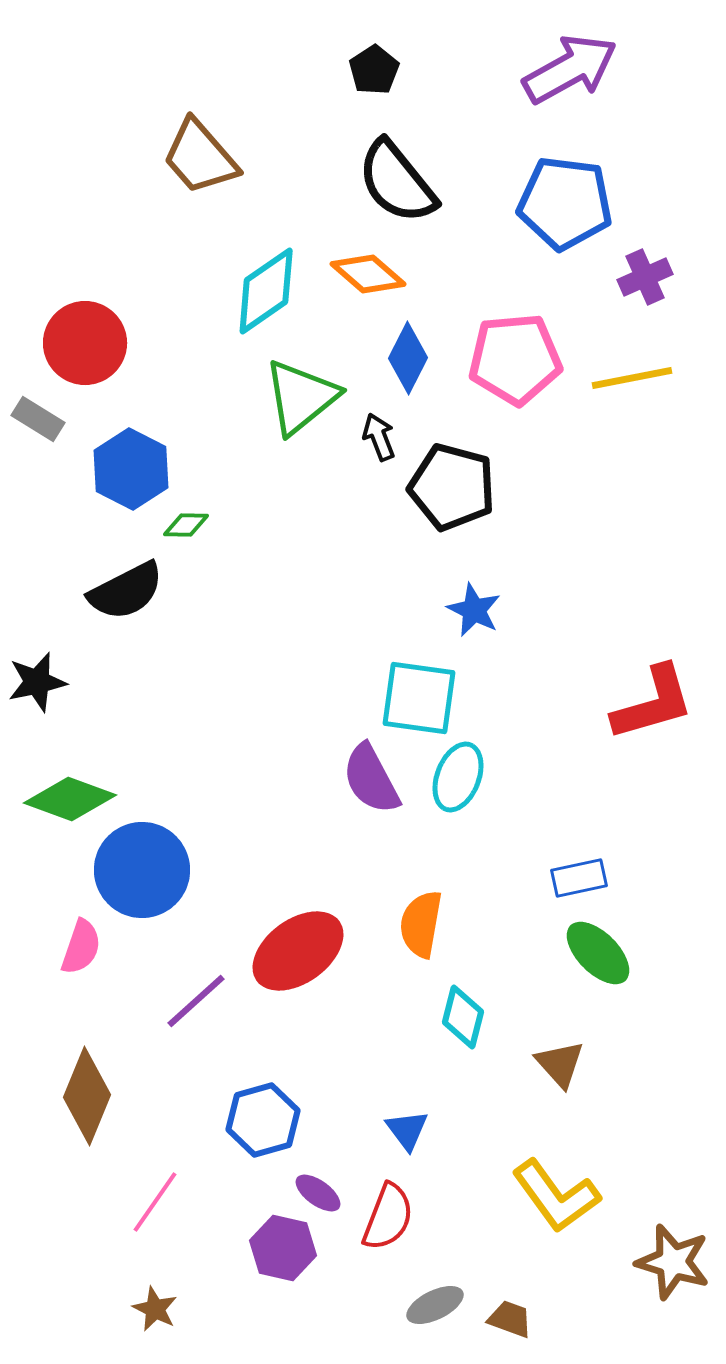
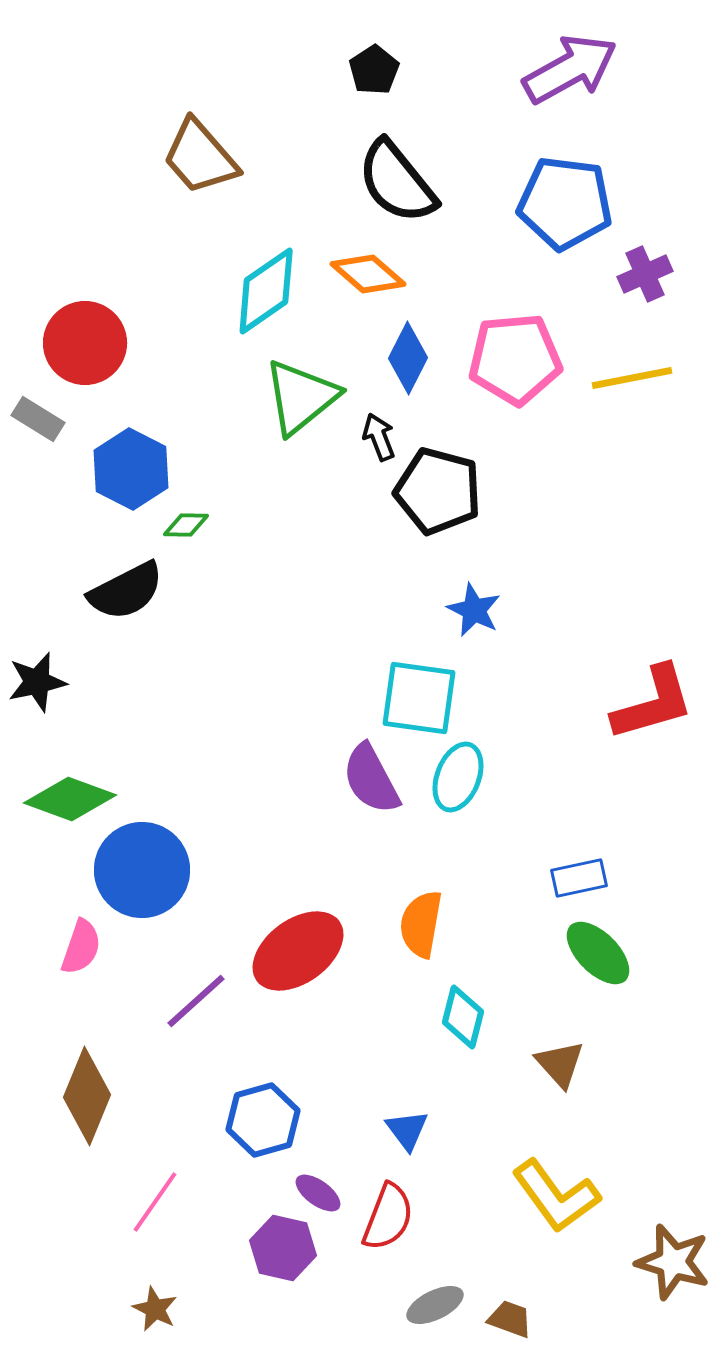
purple cross at (645, 277): moved 3 px up
black pentagon at (452, 487): moved 14 px left, 4 px down
